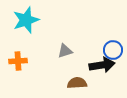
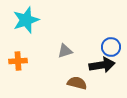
blue circle: moved 2 px left, 3 px up
brown semicircle: rotated 18 degrees clockwise
